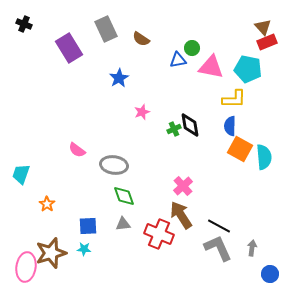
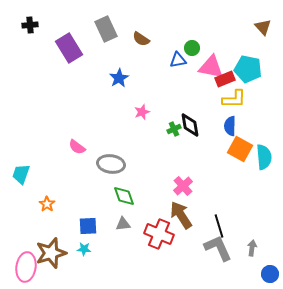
black cross: moved 6 px right, 1 px down; rotated 28 degrees counterclockwise
red rectangle: moved 42 px left, 37 px down
pink semicircle: moved 3 px up
gray ellipse: moved 3 px left, 1 px up
black line: rotated 45 degrees clockwise
